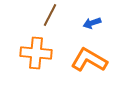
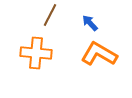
blue arrow: moved 2 px left; rotated 66 degrees clockwise
orange L-shape: moved 10 px right, 6 px up
